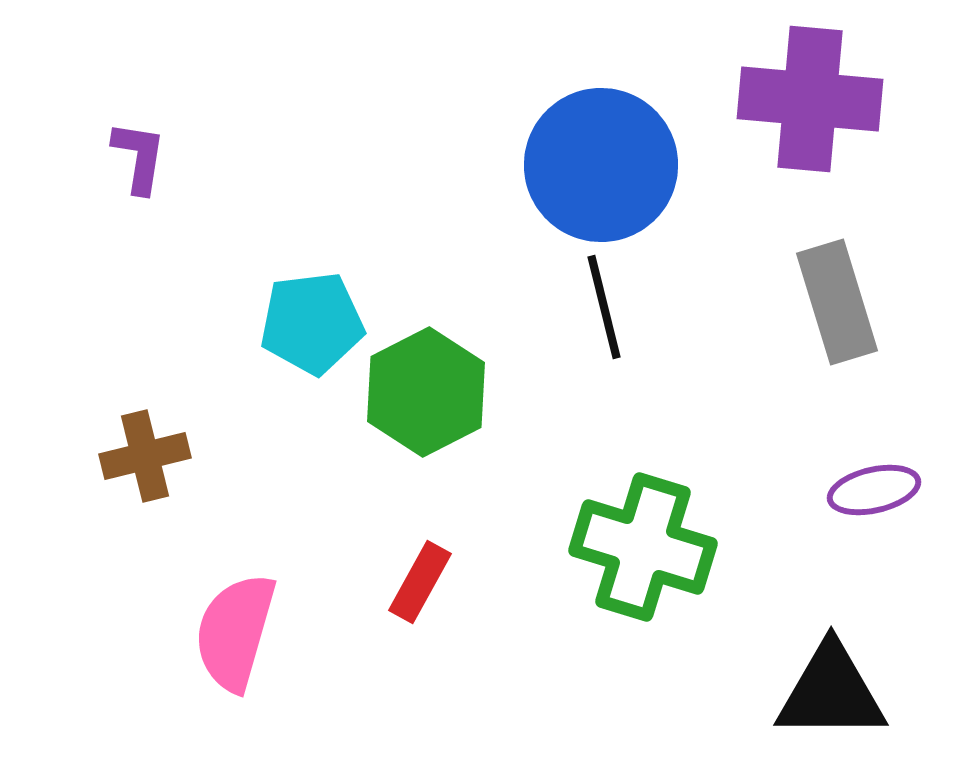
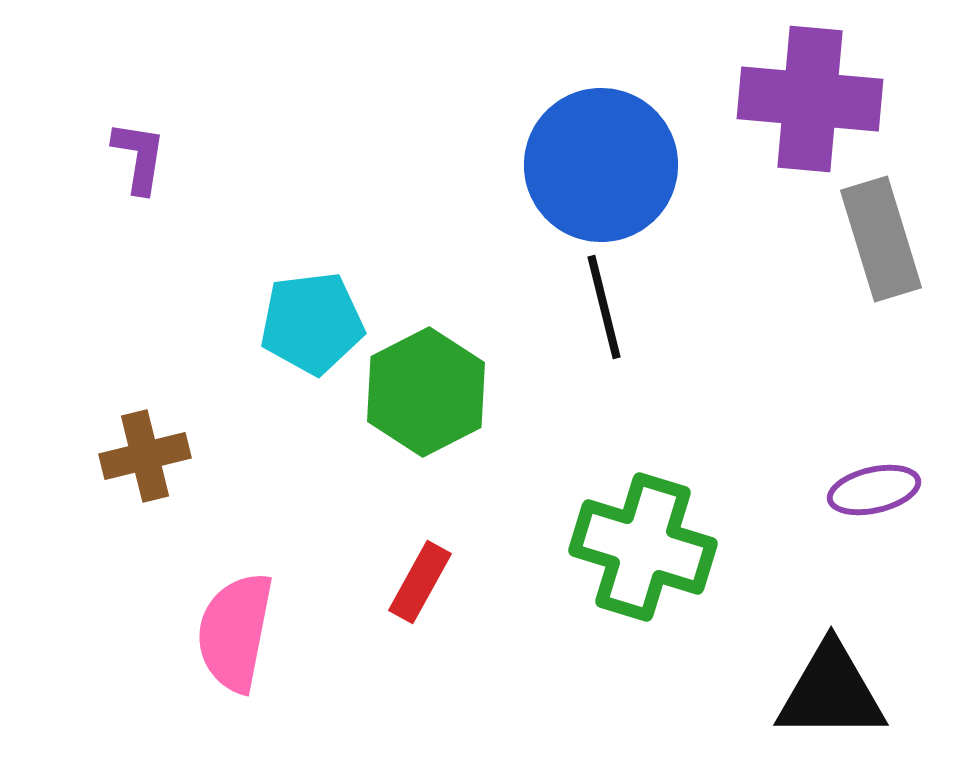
gray rectangle: moved 44 px right, 63 px up
pink semicircle: rotated 5 degrees counterclockwise
